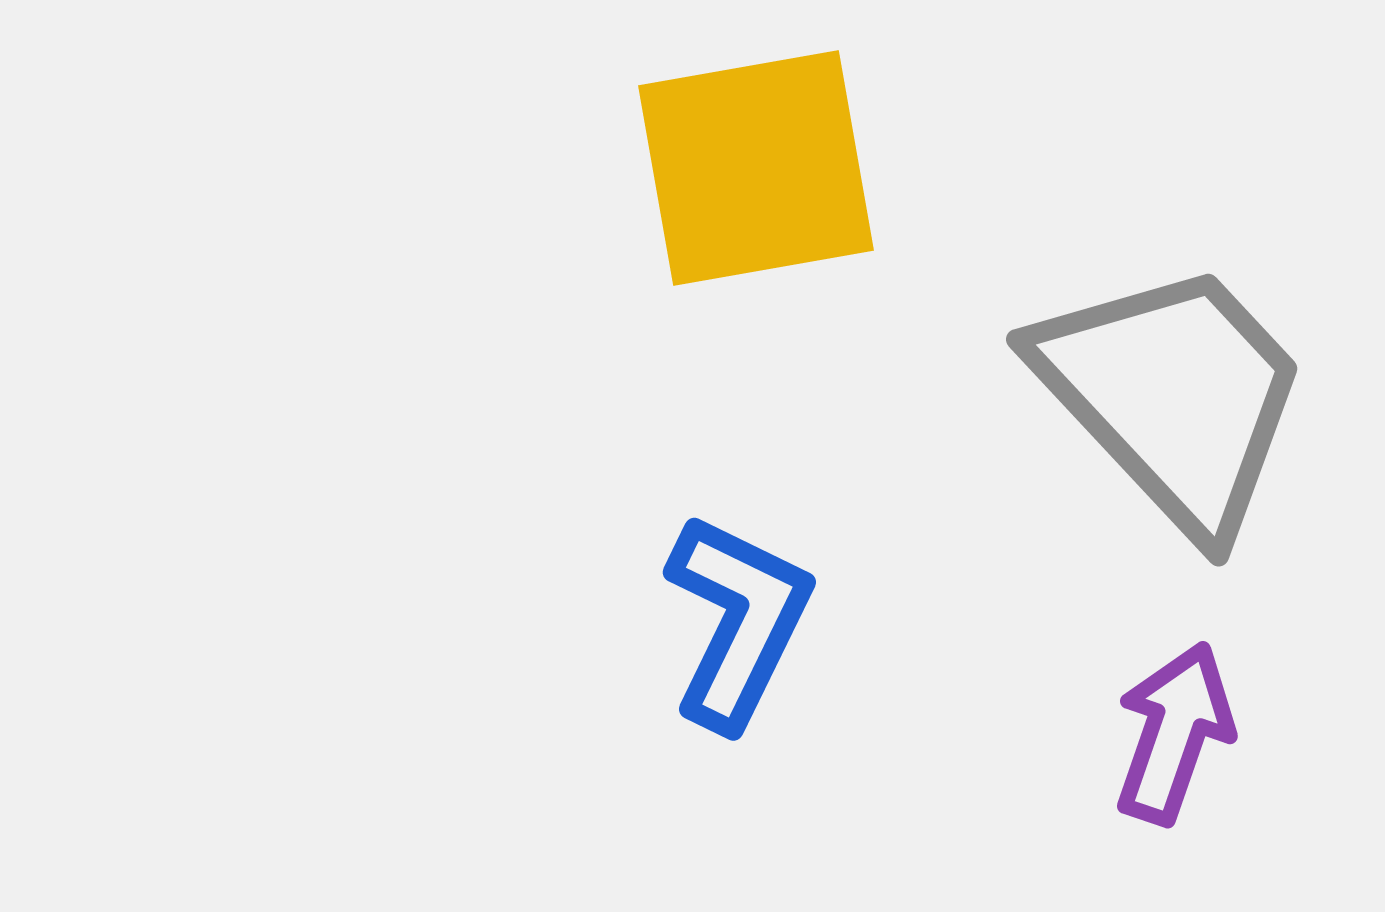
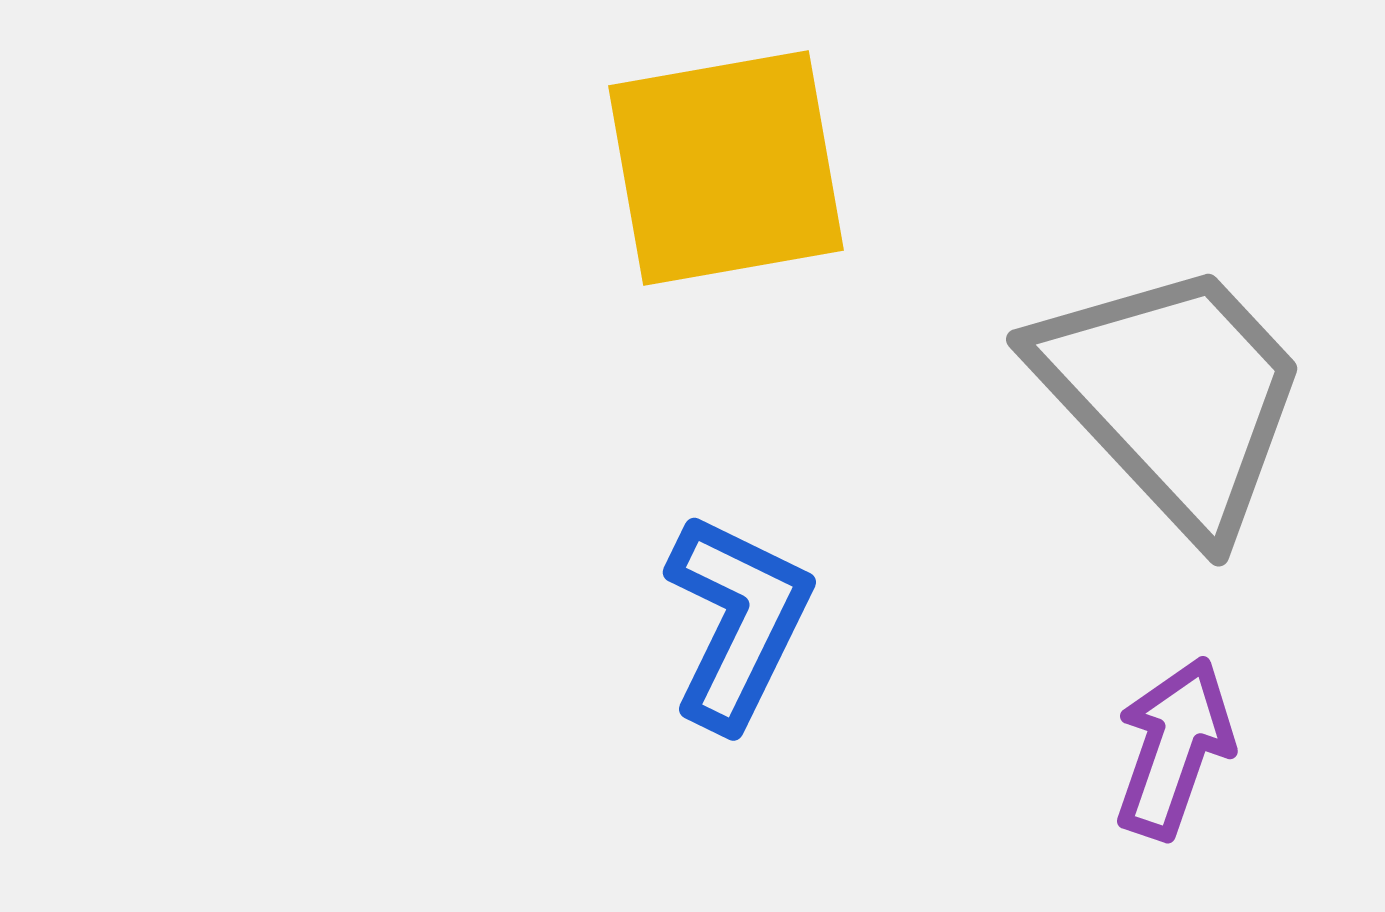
yellow square: moved 30 px left
purple arrow: moved 15 px down
